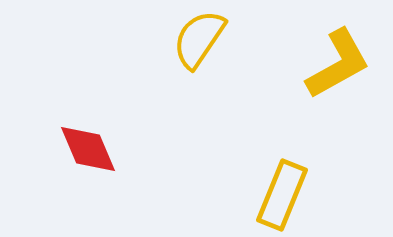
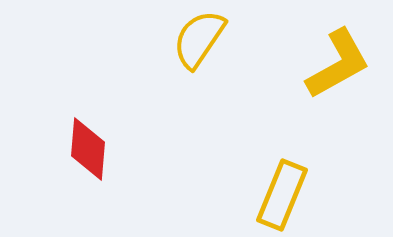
red diamond: rotated 28 degrees clockwise
